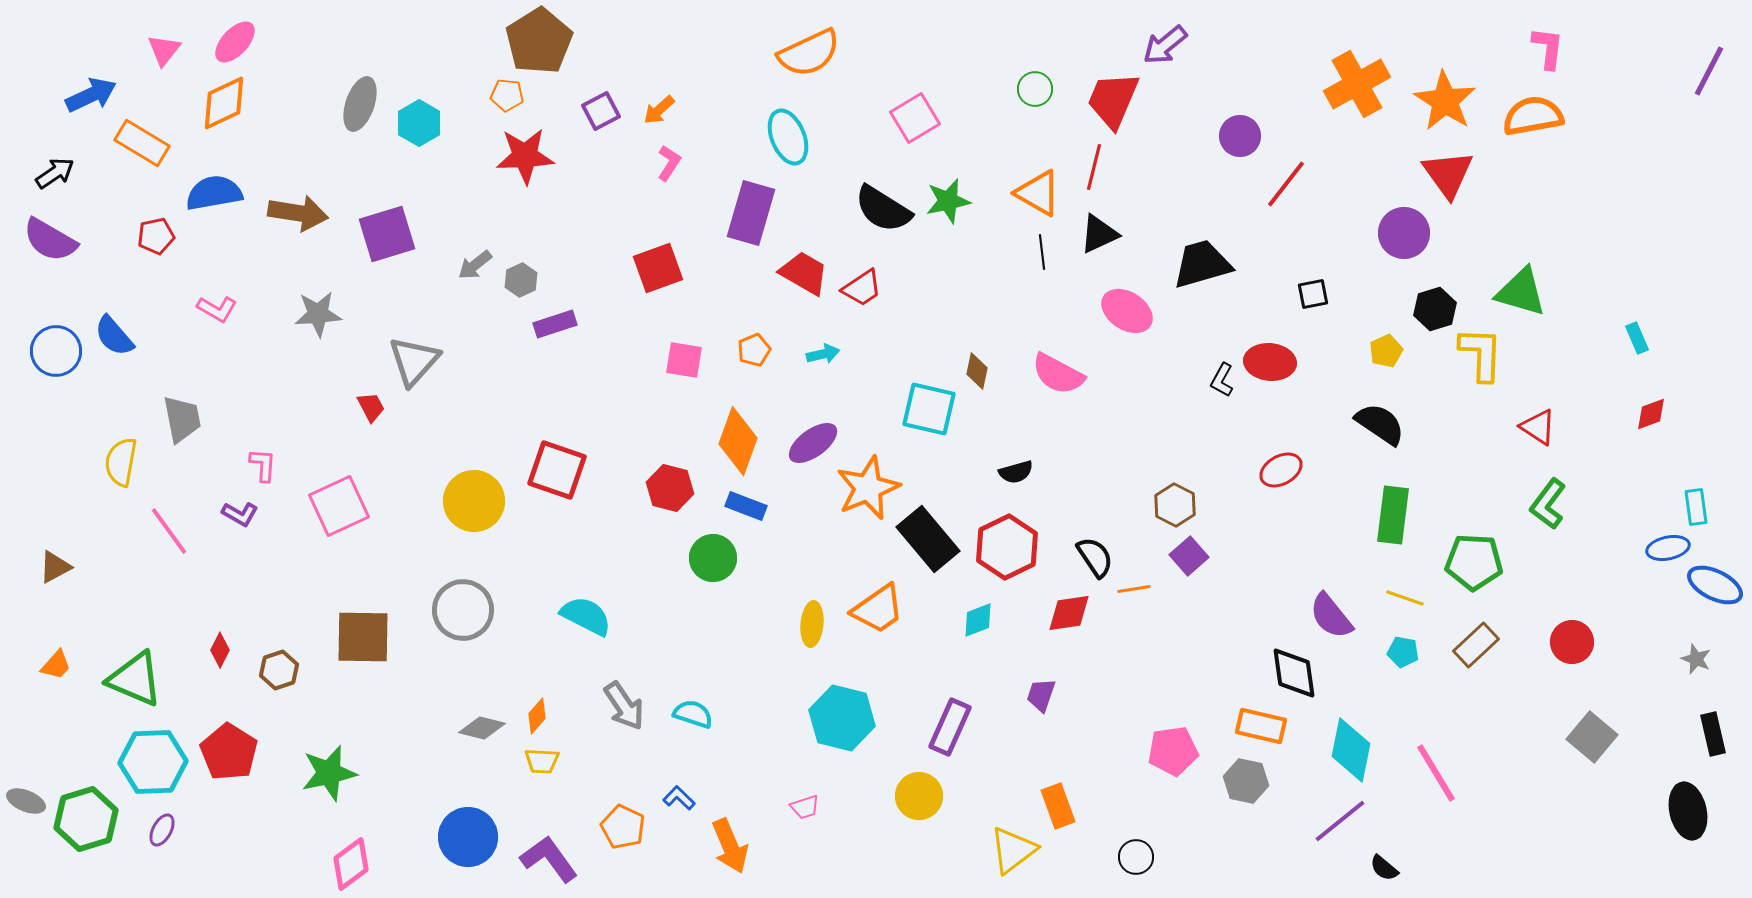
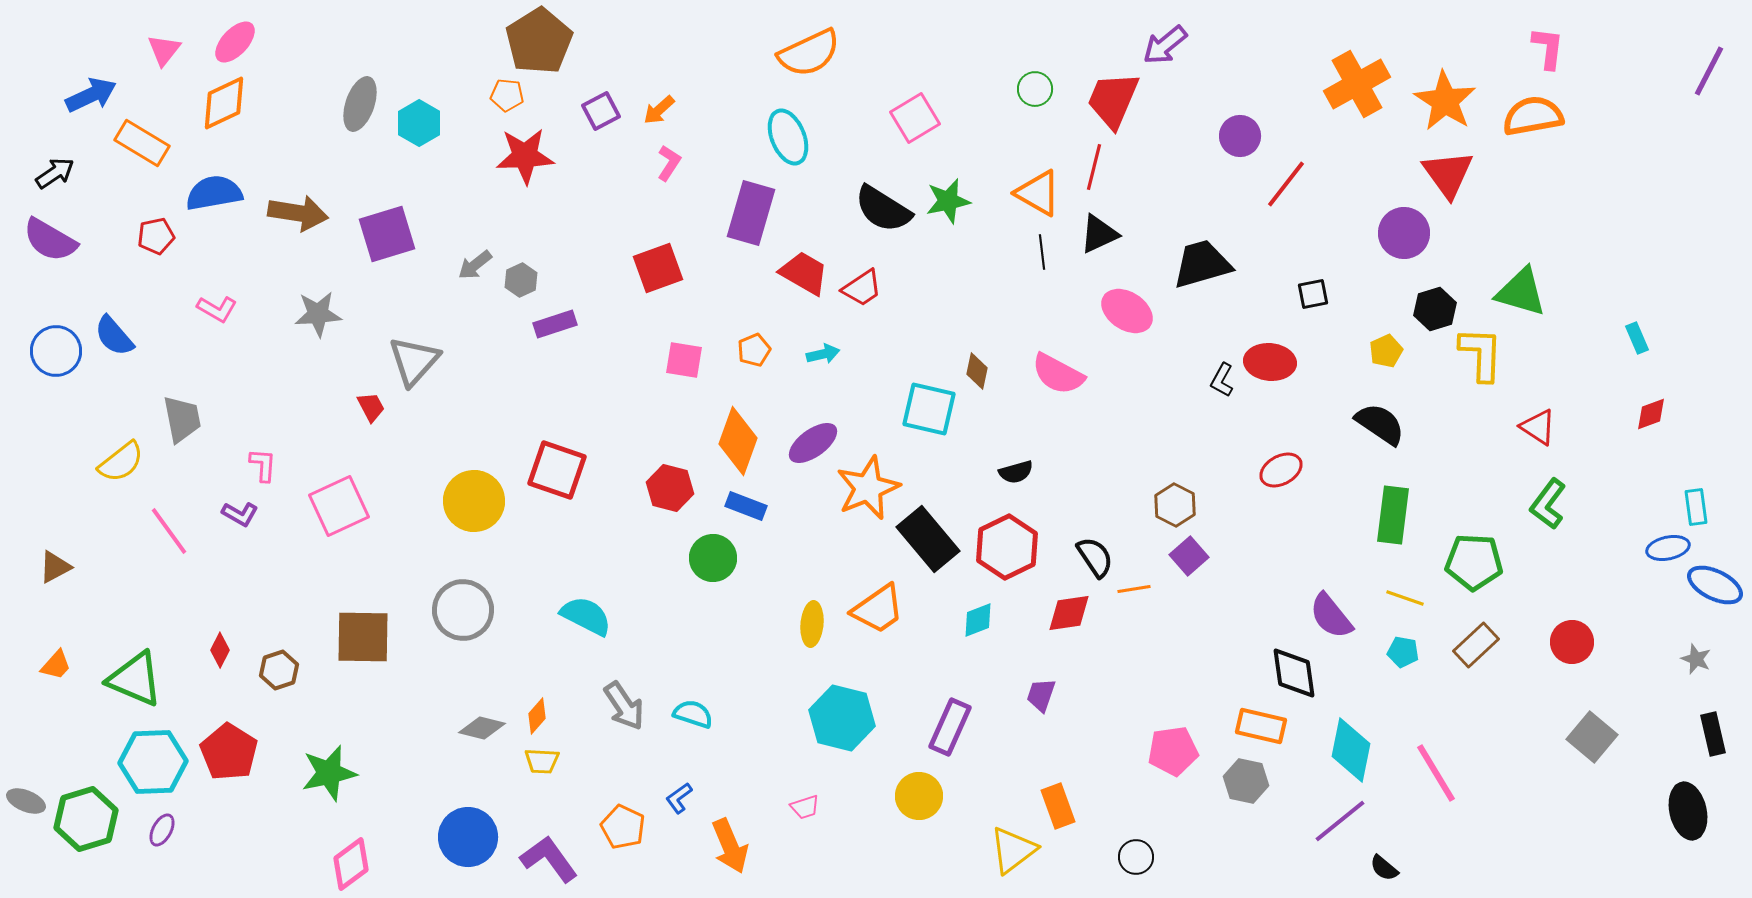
yellow semicircle at (121, 462): rotated 138 degrees counterclockwise
blue L-shape at (679, 798): rotated 80 degrees counterclockwise
